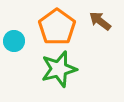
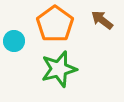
brown arrow: moved 2 px right, 1 px up
orange pentagon: moved 2 px left, 3 px up
